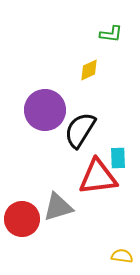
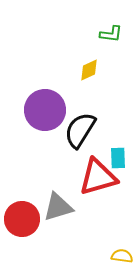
red triangle: rotated 9 degrees counterclockwise
